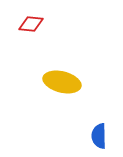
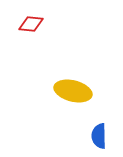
yellow ellipse: moved 11 px right, 9 px down
